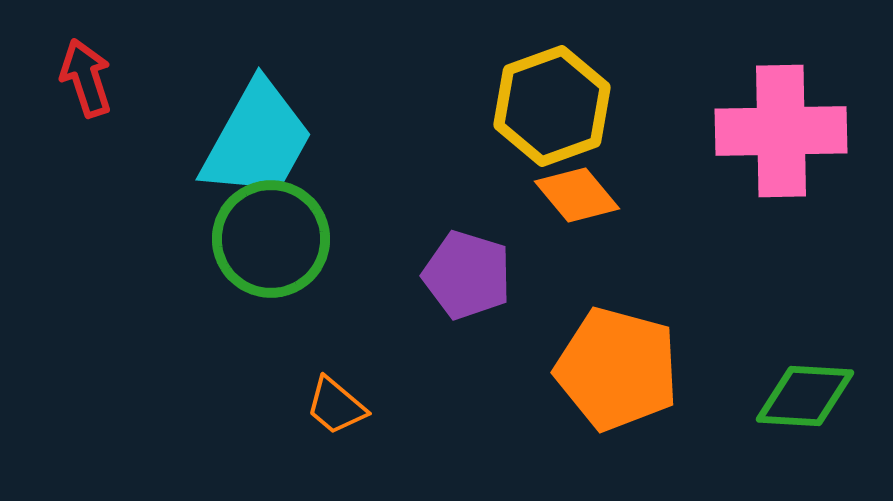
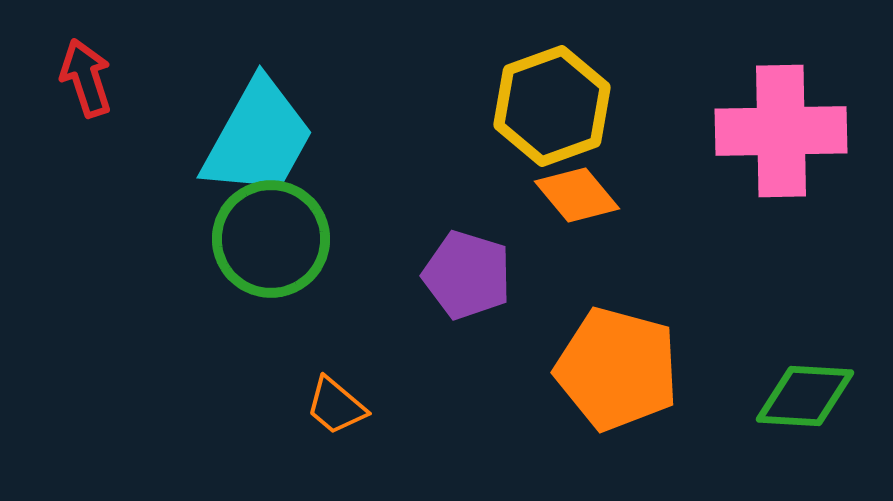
cyan trapezoid: moved 1 px right, 2 px up
